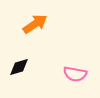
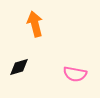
orange arrow: rotated 70 degrees counterclockwise
